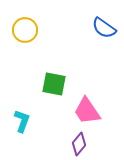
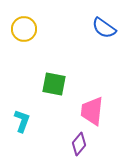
yellow circle: moved 1 px left, 1 px up
pink trapezoid: moved 5 px right; rotated 40 degrees clockwise
